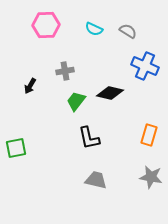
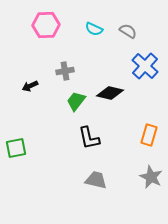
blue cross: rotated 20 degrees clockwise
black arrow: rotated 35 degrees clockwise
gray star: rotated 15 degrees clockwise
